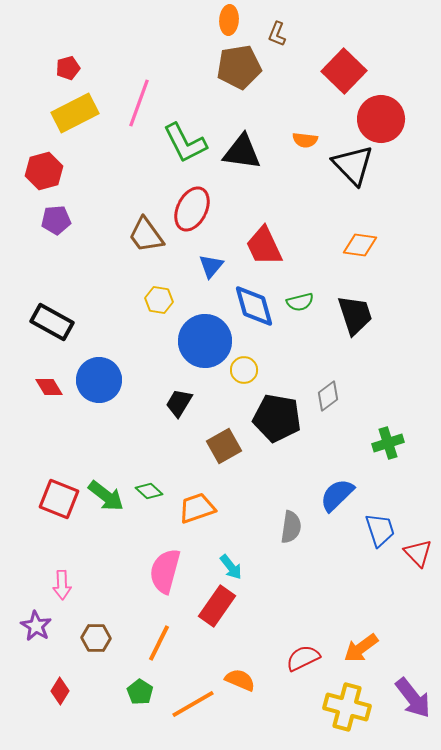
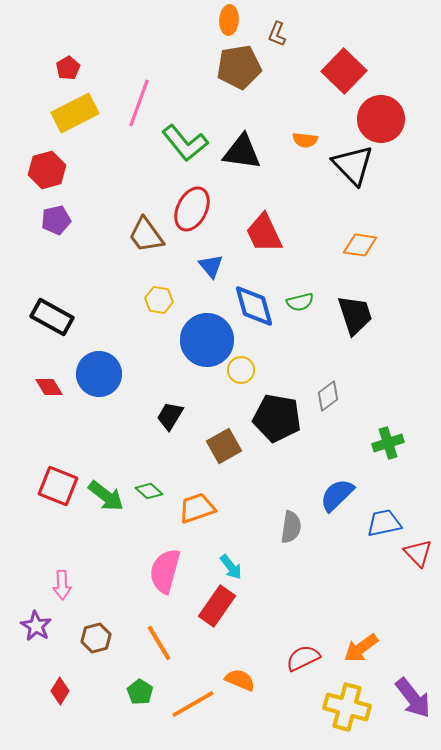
red pentagon at (68, 68): rotated 15 degrees counterclockwise
green L-shape at (185, 143): rotated 12 degrees counterclockwise
red hexagon at (44, 171): moved 3 px right, 1 px up
purple pentagon at (56, 220): rotated 8 degrees counterclockwise
red trapezoid at (264, 246): moved 13 px up
blue triangle at (211, 266): rotated 20 degrees counterclockwise
black rectangle at (52, 322): moved 5 px up
blue circle at (205, 341): moved 2 px right, 1 px up
yellow circle at (244, 370): moved 3 px left
blue circle at (99, 380): moved 6 px up
black trapezoid at (179, 403): moved 9 px left, 13 px down
red square at (59, 499): moved 1 px left, 13 px up
blue trapezoid at (380, 530): moved 4 px right, 7 px up; rotated 84 degrees counterclockwise
brown hexagon at (96, 638): rotated 16 degrees counterclockwise
orange line at (159, 643): rotated 57 degrees counterclockwise
